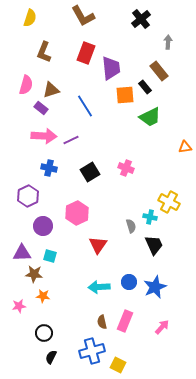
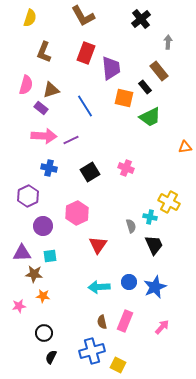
orange square at (125, 95): moved 1 px left, 3 px down; rotated 18 degrees clockwise
cyan square at (50, 256): rotated 24 degrees counterclockwise
